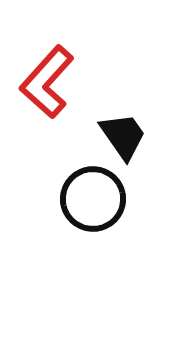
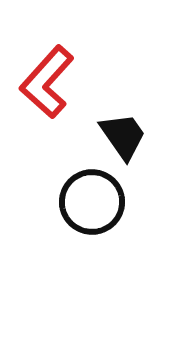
black circle: moved 1 px left, 3 px down
